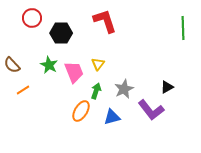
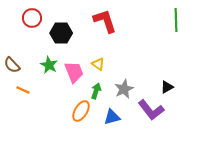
green line: moved 7 px left, 8 px up
yellow triangle: rotated 32 degrees counterclockwise
orange line: rotated 56 degrees clockwise
